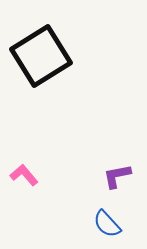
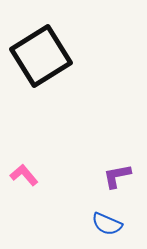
blue semicircle: rotated 24 degrees counterclockwise
